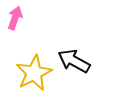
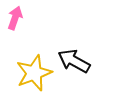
yellow star: rotated 6 degrees clockwise
